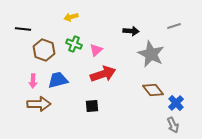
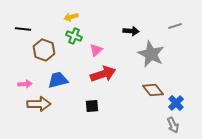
gray line: moved 1 px right
green cross: moved 8 px up
pink arrow: moved 8 px left, 3 px down; rotated 96 degrees counterclockwise
